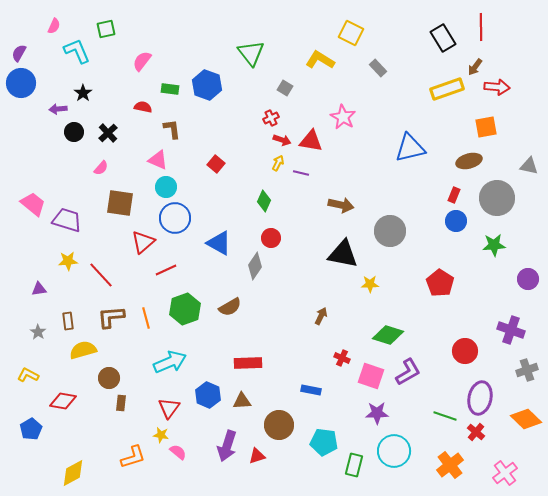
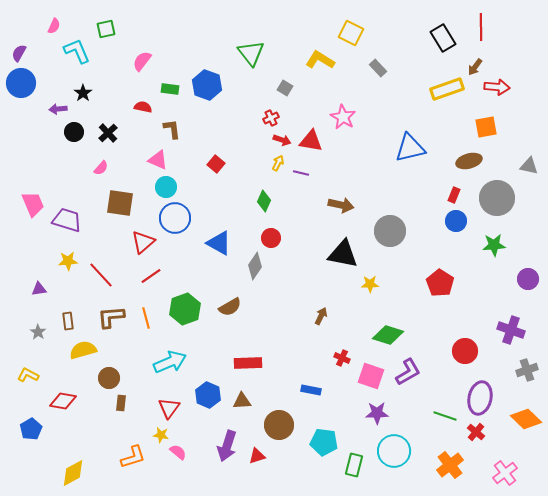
pink trapezoid at (33, 204): rotated 28 degrees clockwise
red line at (166, 270): moved 15 px left, 6 px down; rotated 10 degrees counterclockwise
